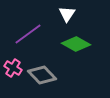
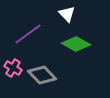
white triangle: rotated 18 degrees counterclockwise
